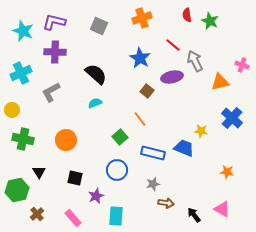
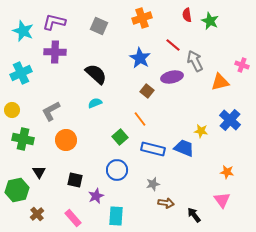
gray L-shape: moved 19 px down
blue cross: moved 2 px left, 2 px down
blue rectangle: moved 4 px up
black square: moved 2 px down
pink triangle: moved 9 px up; rotated 24 degrees clockwise
